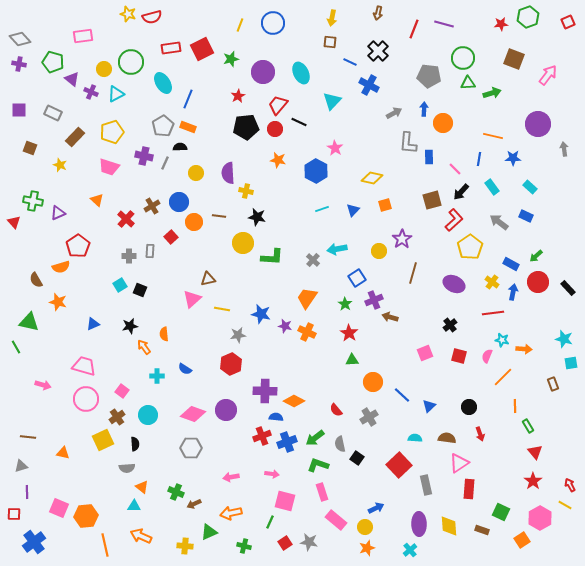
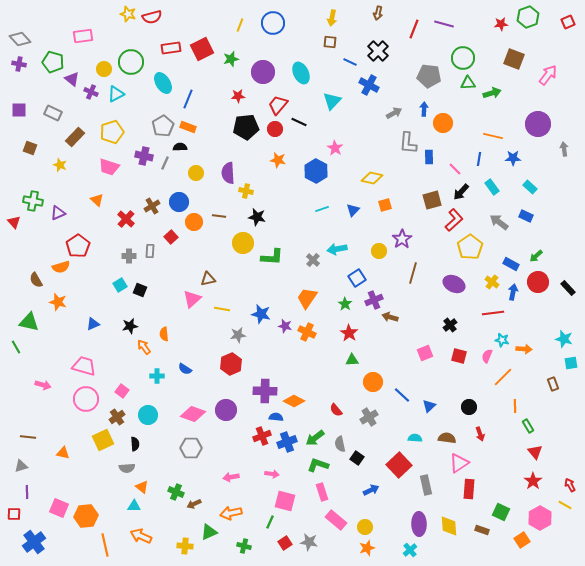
red star at (238, 96): rotated 24 degrees clockwise
blue arrow at (376, 508): moved 5 px left, 18 px up
